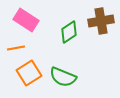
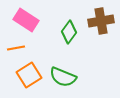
green diamond: rotated 20 degrees counterclockwise
orange square: moved 2 px down
